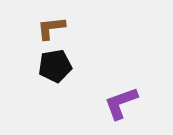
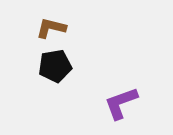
brown L-shape: rotated 20 degrees clockwise
